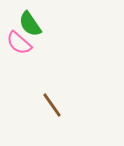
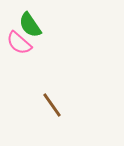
green semicircle: moved 1 px down
